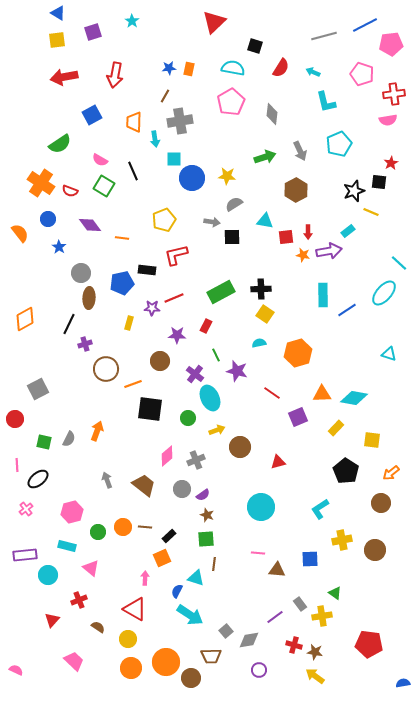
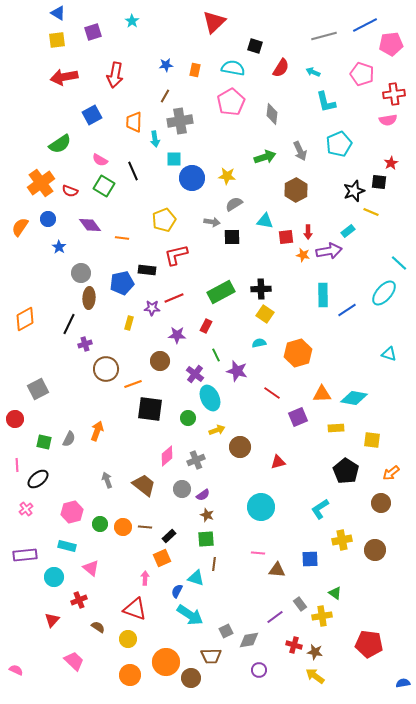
blue star at (169, 68): moved 3 px left, 3 px up
orange rectangle at (189, 69): moved 6 px right, 1 px down
orange cross at (41, 183): rotated 20 degrees clockwise
orange semicircle at (20, 233): moved 6 px up; rotated 108 degrees counterclockwise
yellow rectangle at (336, 428): rotated 42 degrees clockwise
green circle at (98, 532): moved 2 px right, 8 px up
cyan circle at (48, 575): moved 6 px right, 2 px down
red triangle at (135, 609): rotated 10 degrees counterclockwise
gray square at (226, 631): rotated 16 degrees clockwise
orange circle at (131, 668): moved 1 px left, 7 px down
